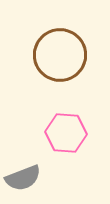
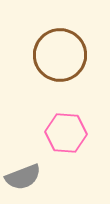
gray semicircle: moved 1 px up
